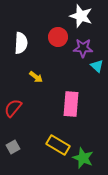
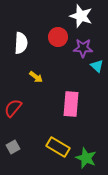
yellow rectangle: moved 2 px down
green star: moved 3 px right
